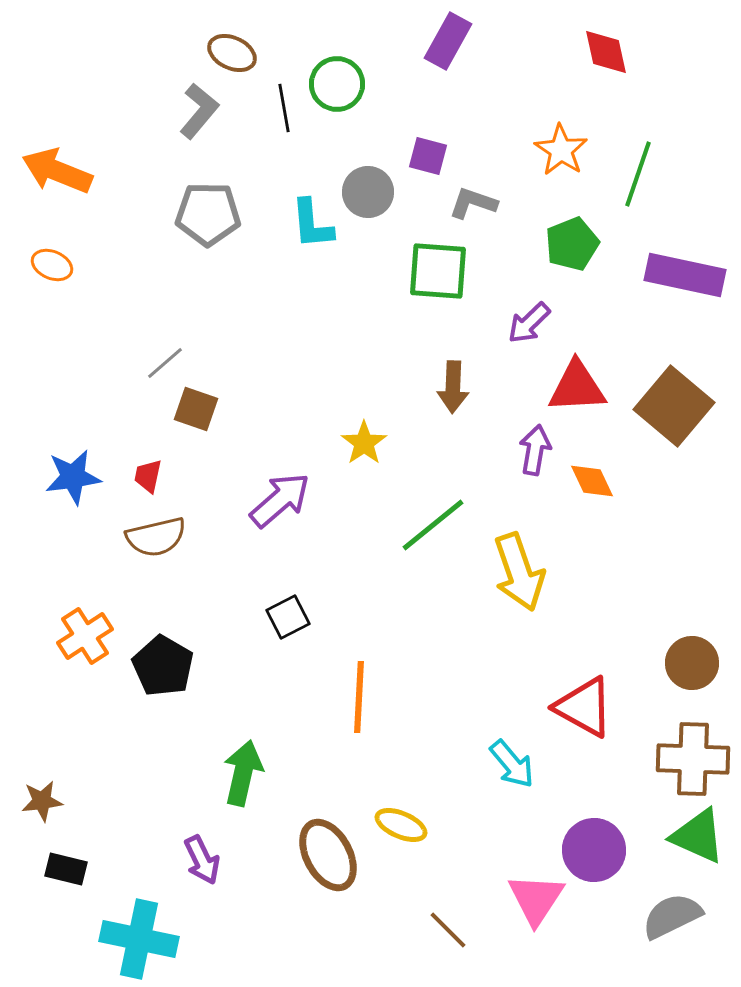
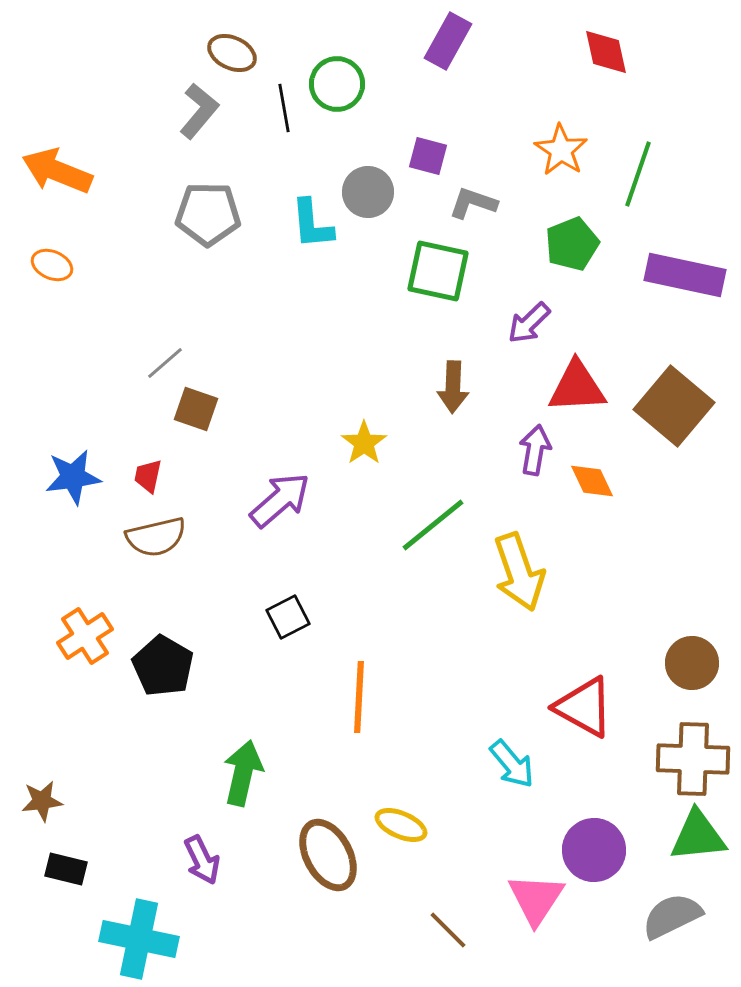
green square at (438, 271): rotated 8 degrees clockwise
green triangle at (698, 836): rotated 30 degrees counterclockwise
